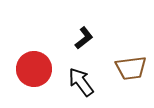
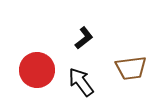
red circle: moved 3 px right, 1 px down
